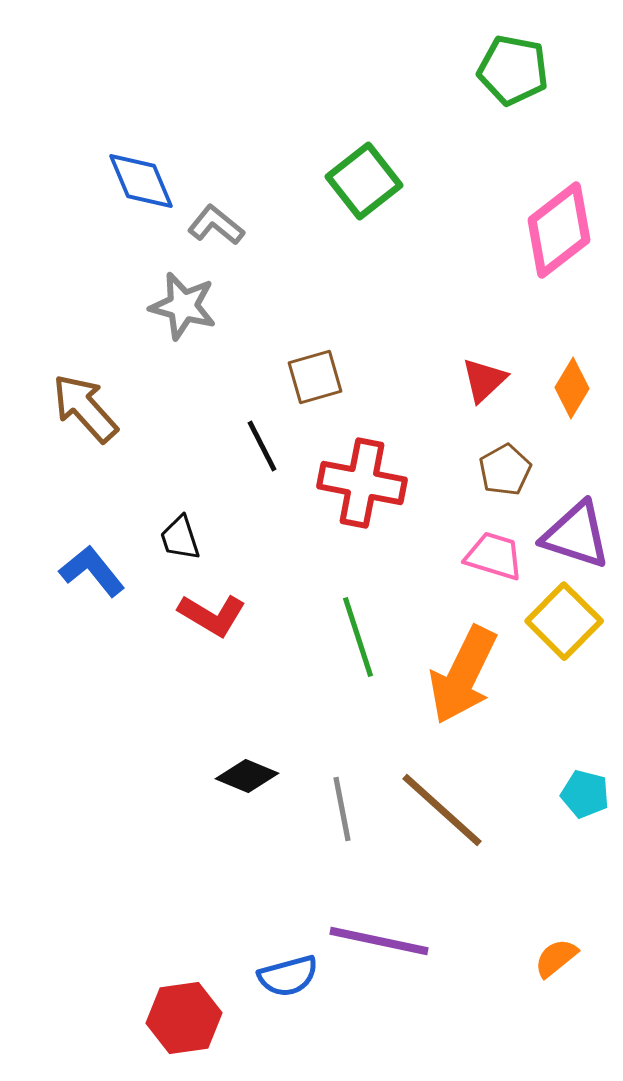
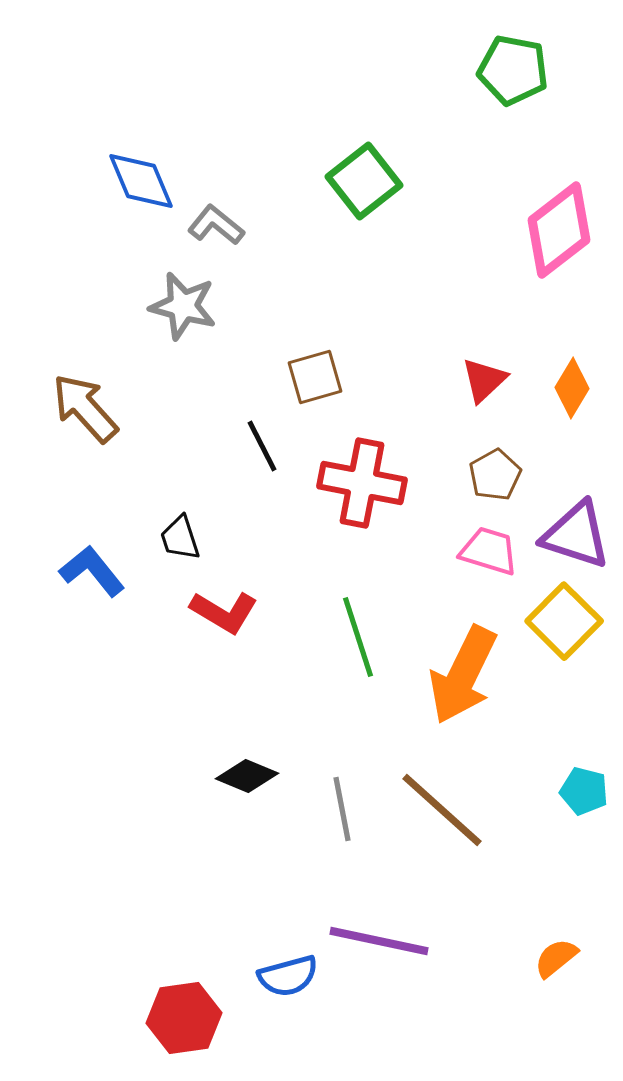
brown pentagon: moved 10 px left, 5 px down
pink trapezoid: moved 5 px left, 5 px up
red L-shape: moved 12 px right, 3 px up
cyan pentagon: moved 1 px left, 3 px up
